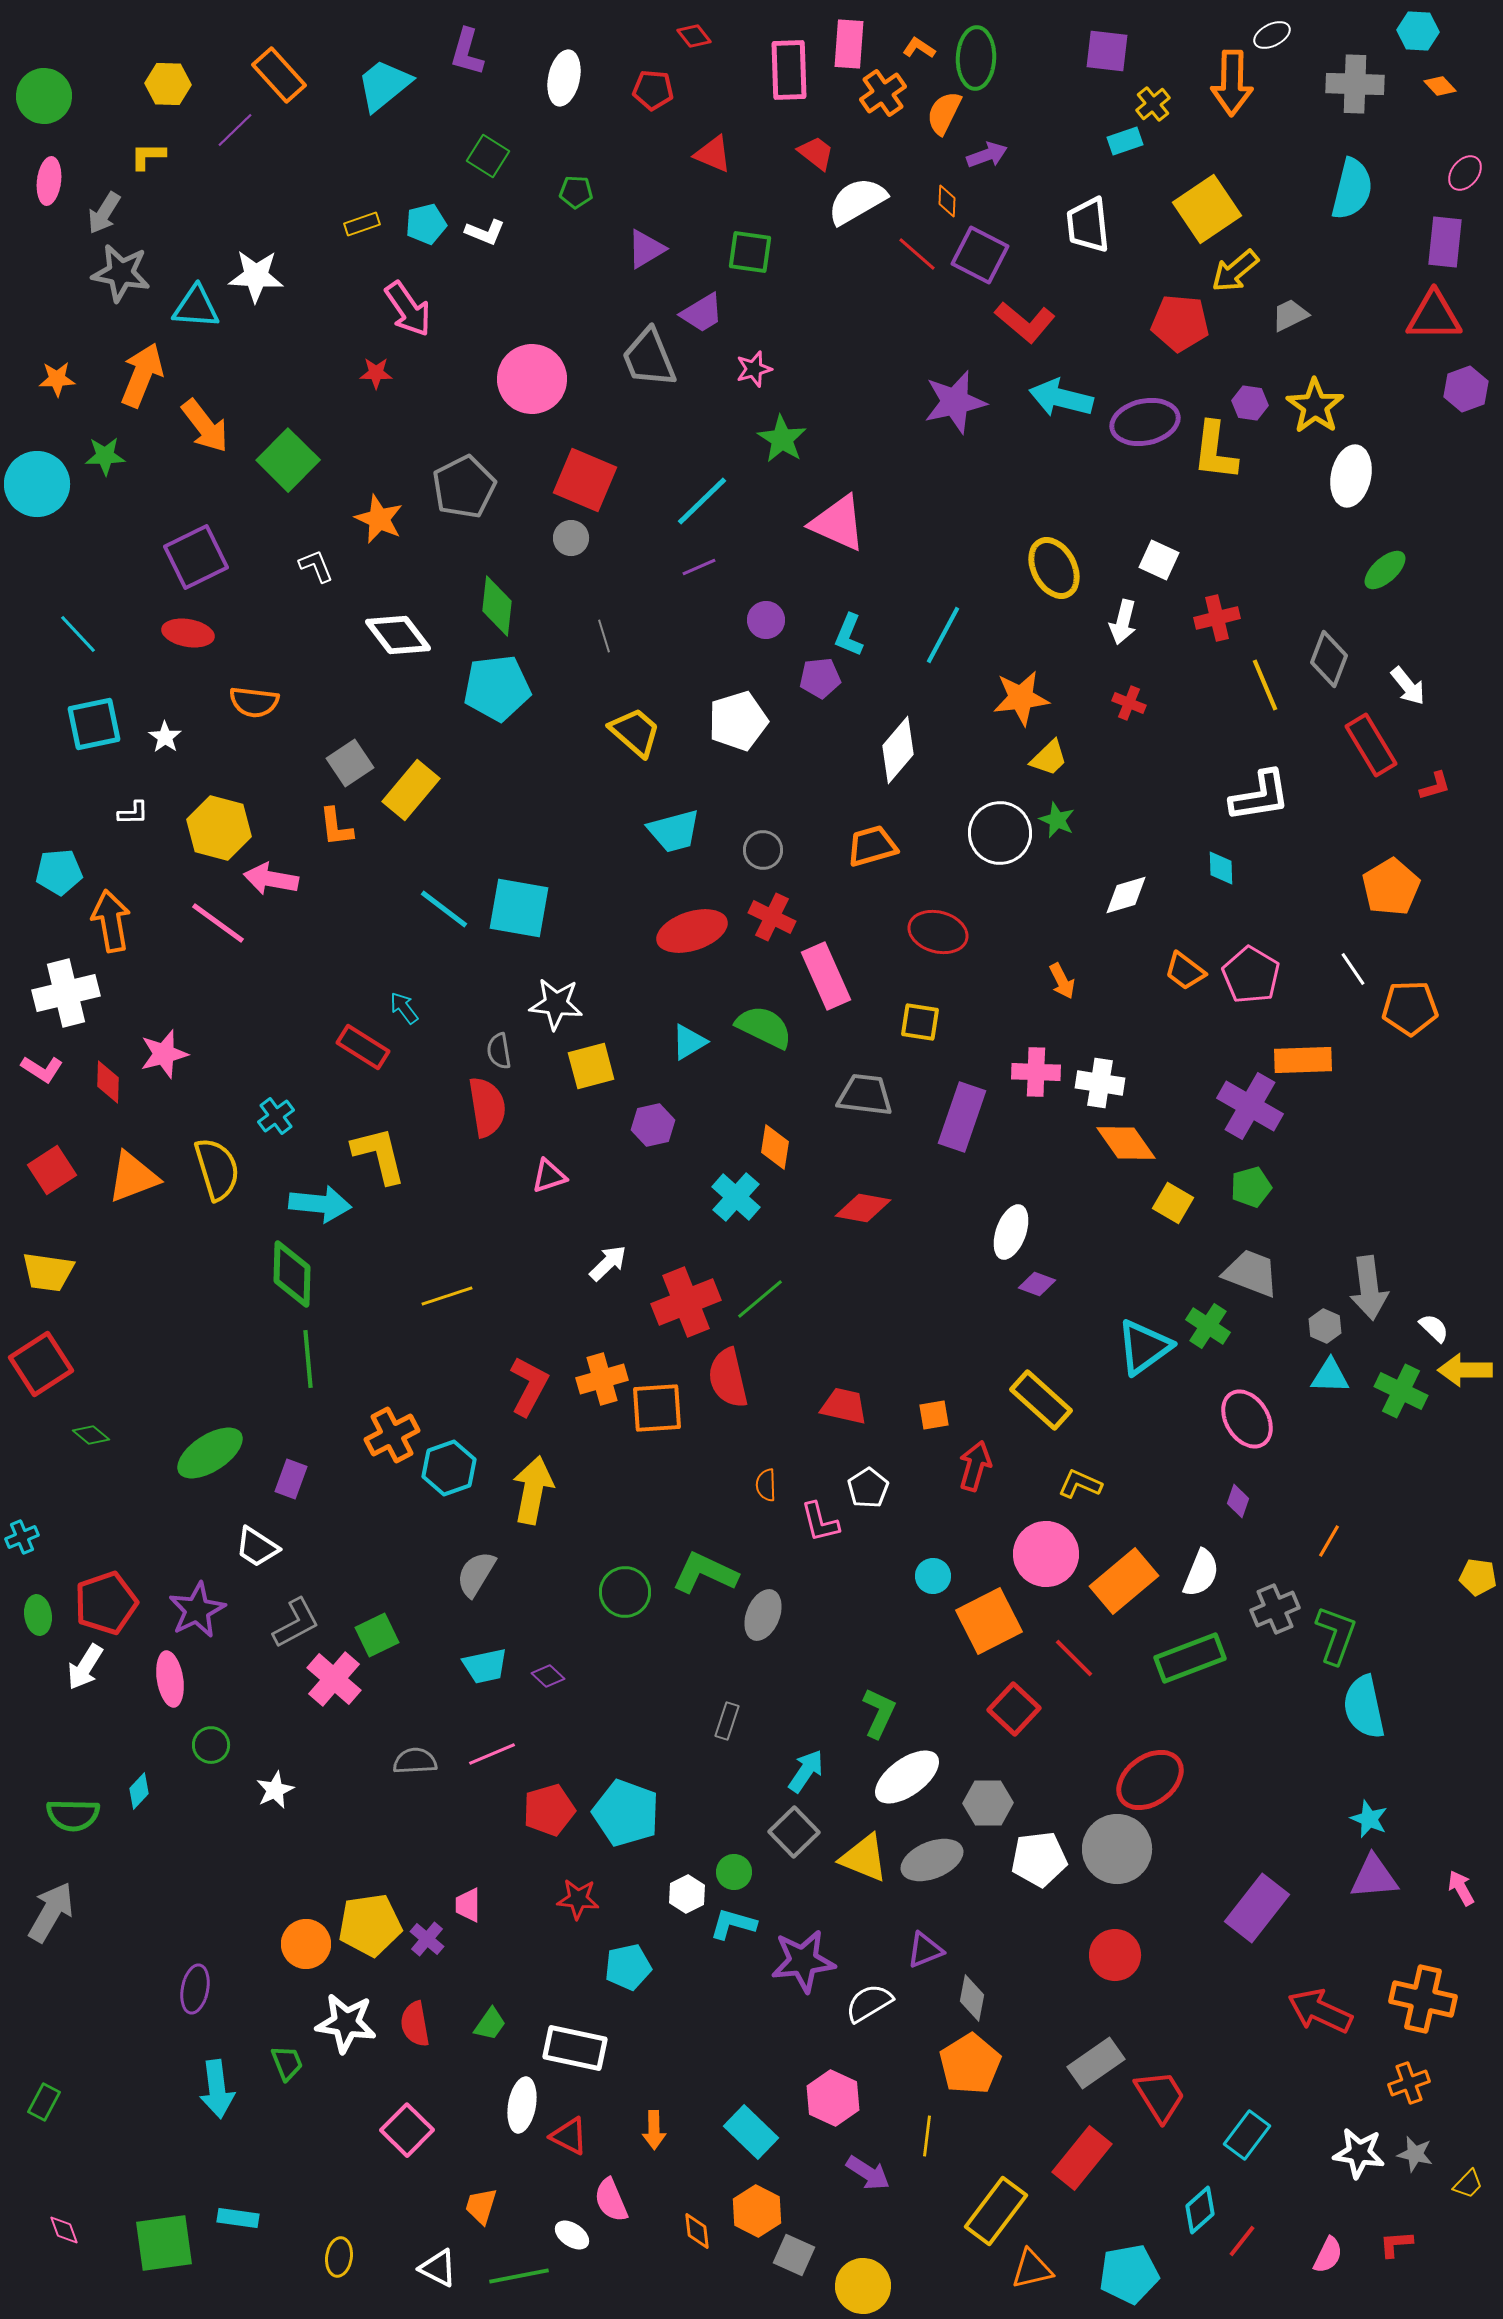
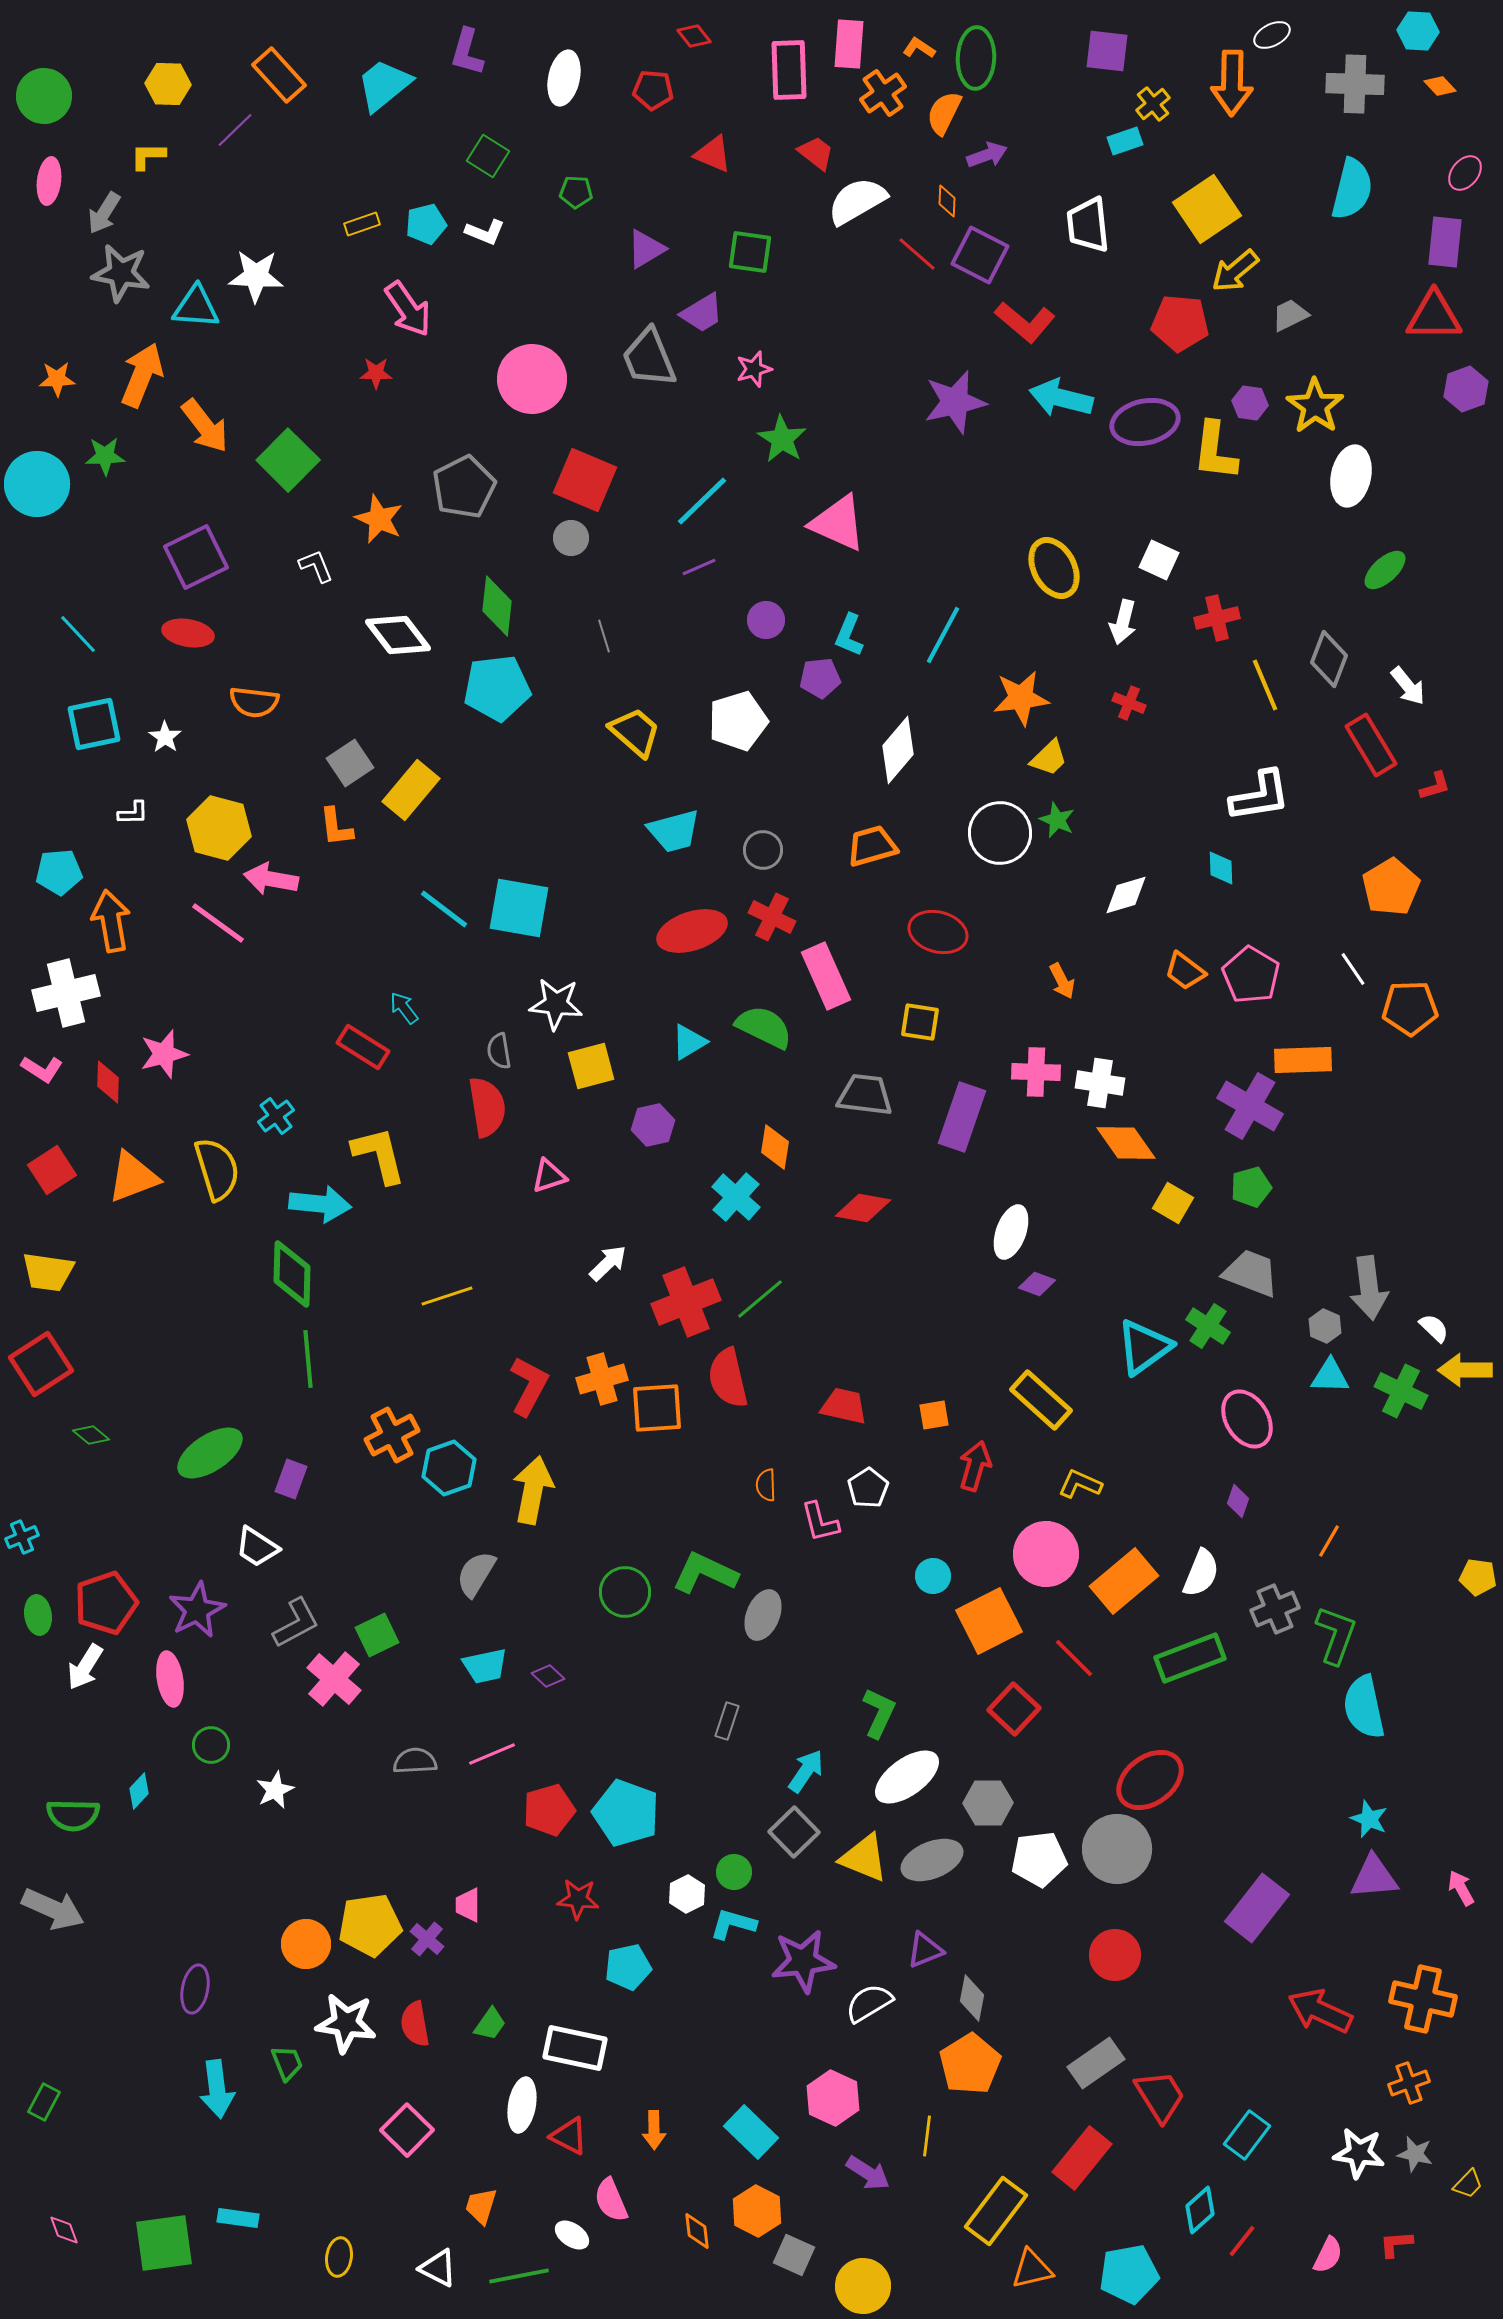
gray arrow at (51, 1912): moved 2 px right, 3 px up; rotated 84 degrees clockwise
